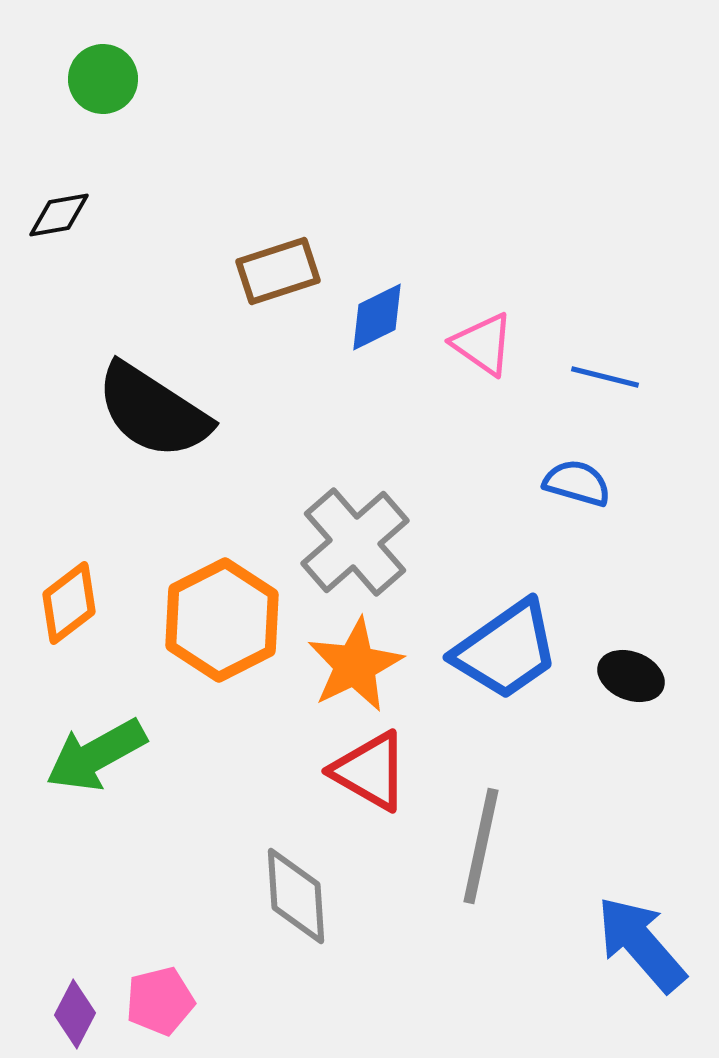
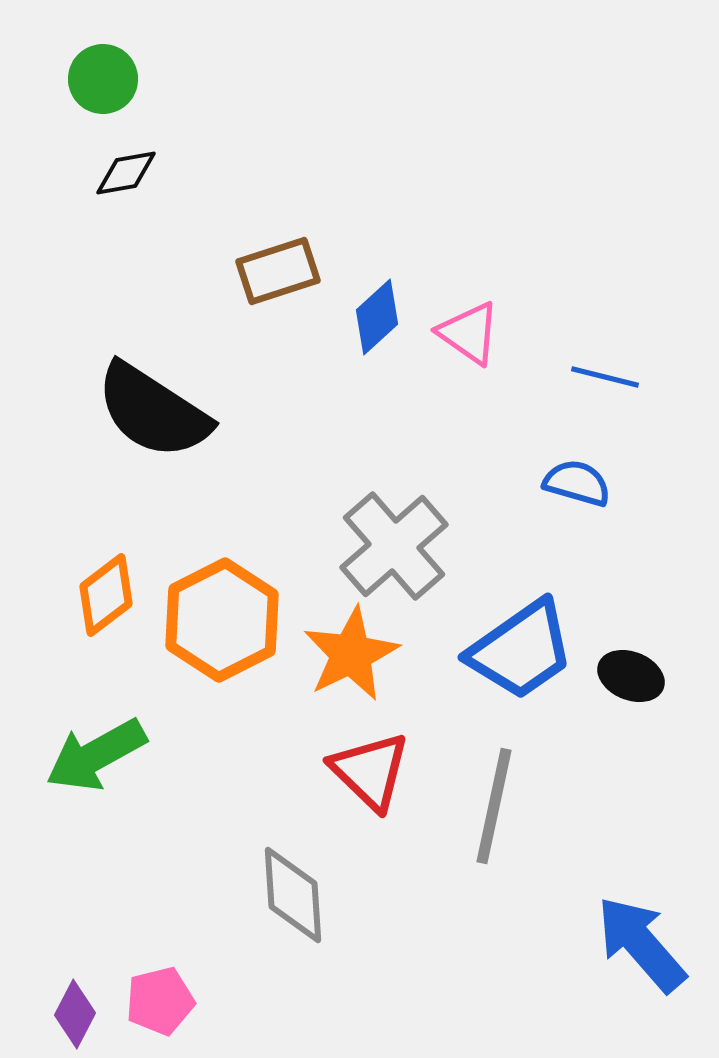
black diamond: moved 67 px right, 42 px up
blue diamond: rotated 16 degrees counterclockwise
pink triangle: moved 14 px left, 11 px up
gray cross: moved 39 px right, 4 px down
orange diamond: moved 37 px right, 8 px up
blue trapezoid: moved 15 px right
orange star: moved 4 px left, 11 px up
red triangle: rotated 14 degrees clockwise
gray line: moved 13 px right, 40 px up
gray diamond: moved 3 px left, 1 px up
